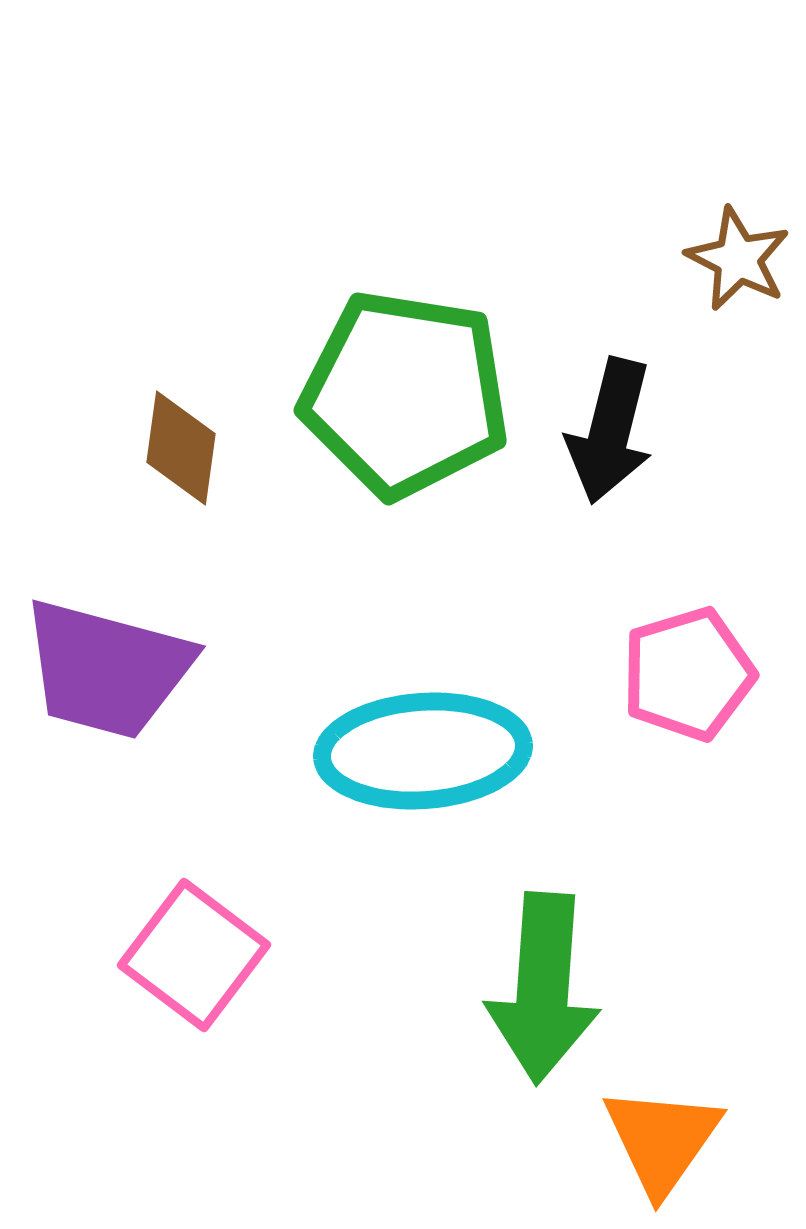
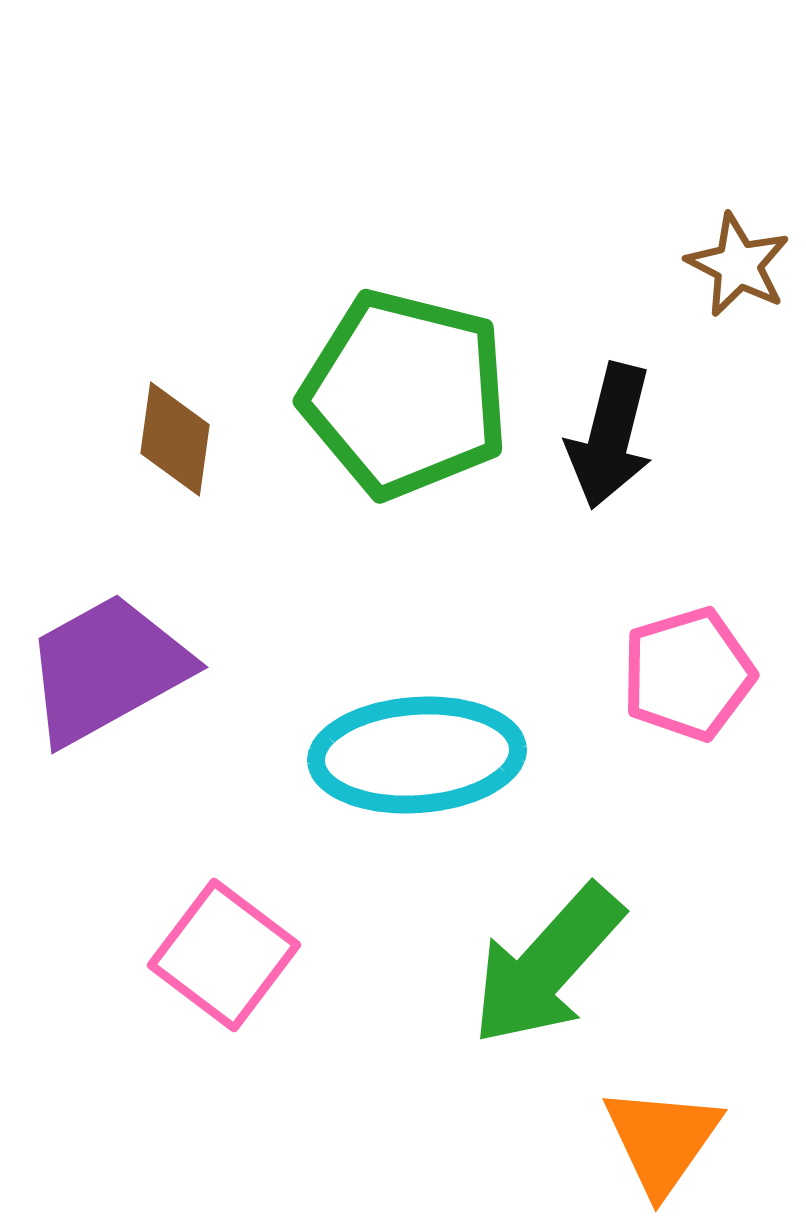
brown star: moved 6 px down
green pentagon: rotated 5 degrees clockwise
black arrow: moved 5 px down
brown diamond: moved 6 px left, 9 px up
purple trapezoid: rotated 136 degrees clockwise
cyan ellipse: moved 6 px left, 4 px down
pink square: moved 30 px right
green arrow: moved 4 px right, 23 px up; rotated 38 degrees clockwise
